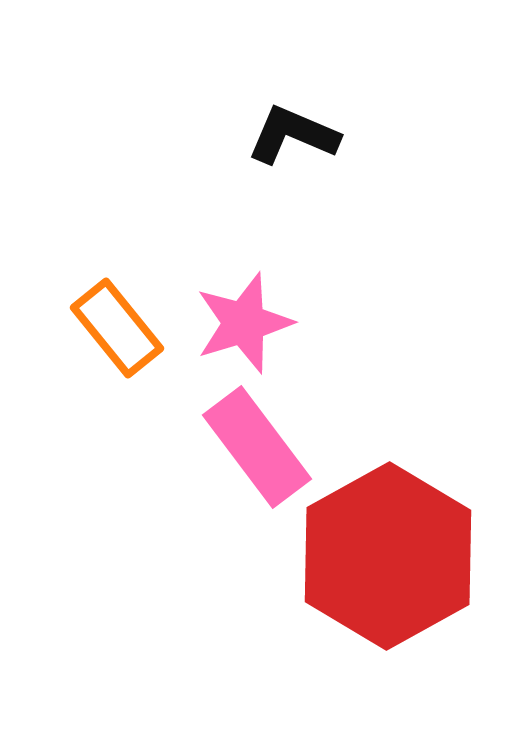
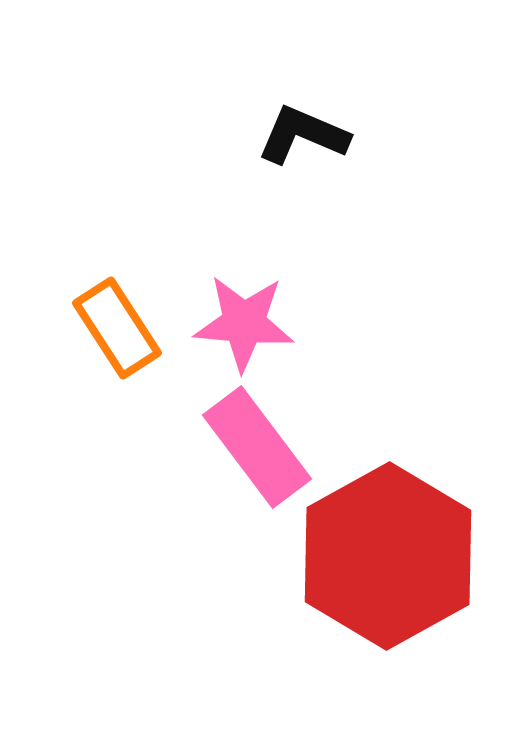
black L-shape: moved 10 px right
pink star: rotated 22 degrees clockwise
orange rectangle: rotated 6 degrees clockwise
